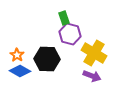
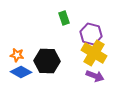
purple hexagon: moved 21 px right
orange star: rotated 24 degrees counterclockwise
black hexagon: moved 2 px down
blue diamond: moved 1 px right, 1 px down
purple arrow: moved 3 px right
